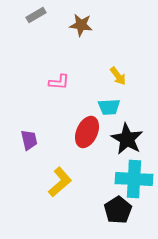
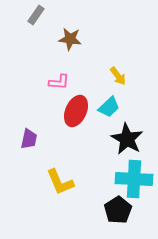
gray rectangle: rotated 24 degrees counterclockwise
brown star: moved 11 px left, 14 px down
cyan trapezoid: rotated 40 degrees counterclockwise
red ellipse: moved 11 px left, 21 px up
purple trapezoid: moved 1 px up; rotated 25 degrees clockwise
yellow L-shape: rotated 108 degrees clockwise
